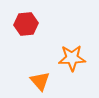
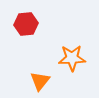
orange triangle: rotated 20 degrees clockwise
